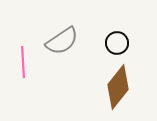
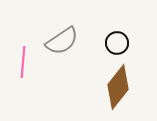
pink line: rotated 8 degrees clockwise
